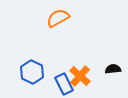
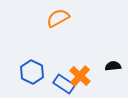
black semicircle: moved 3 px up
blue rectangle: rotated 30 degrees counterclockwise
